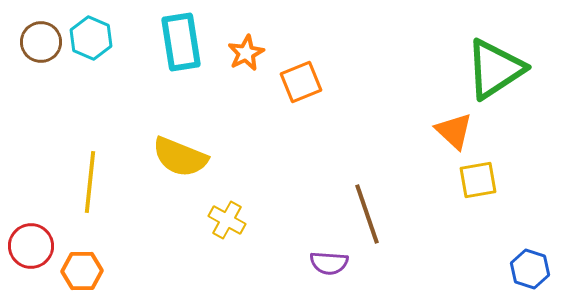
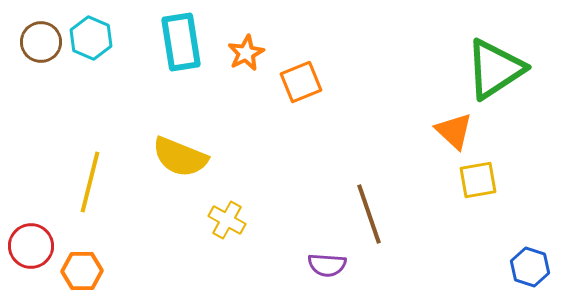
yellow line: rotated 8 degrees clockwise
brown line: moved 2 px right
purple semicircle: moved 2 px left, 2 px down
blue hexagon: moved 2 px up
